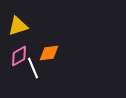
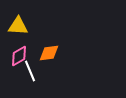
yellow triangle: rotated 20 degrees clockwise
white line: moved 3 px left, 3 px down
